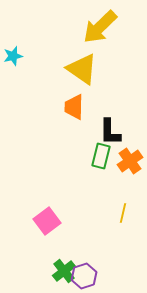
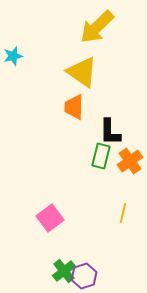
yellow arrow: moved 3 px left
yellow triangle: moved 3 px down
pink square: moved 3 px right, 3 px up
